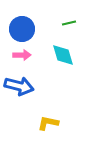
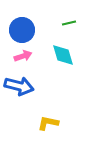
blue circle: moved 1 px down
pink arrow: moved 1 px right, 1 px down; rotated 18 degrees counterclockwise
